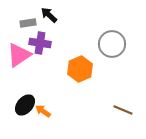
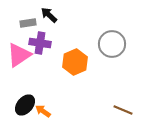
orange hexagon: moved 5 px left, 7 px up
